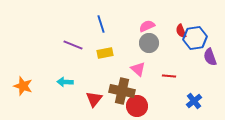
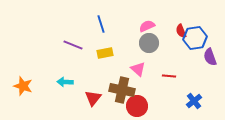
brown cross: moved 1 px up
red triangle: moved 1 px left, 1 px up
